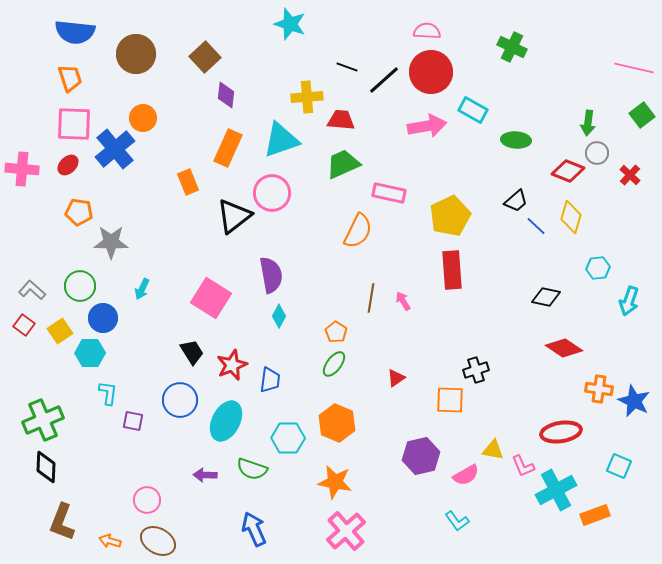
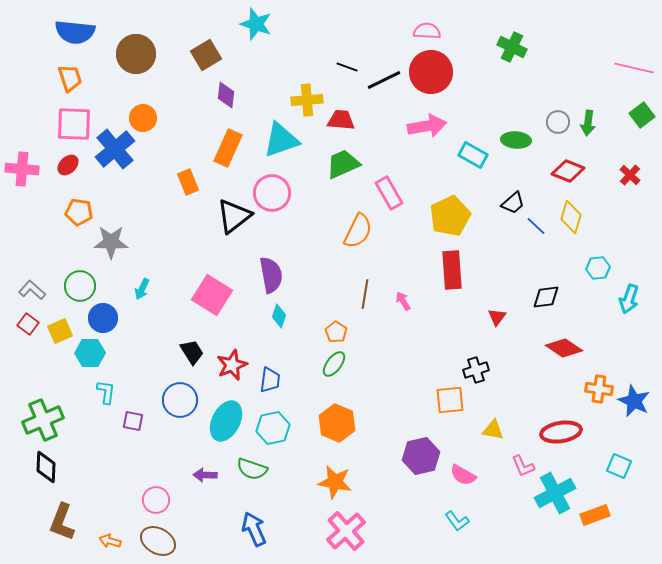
cyan star at (290, 24): moved 34 px left
brown square at (205, 57): moved 1 px right, 2 px up; rotated 12 degrees clockwise
black line at (384, 80): rotated 16 degrees clockwise
yellow cross at (307, 97): moved 3 px down
cyan rectangle at (473, 110): moved 45 px down
gray circle at (597, 153): moved 39 px left, 31 px up
pink rectangle at (389, 193): rotated 48 degrees clockwise
black trapezoid at (516, 201): moved 3 px left, 2 px down
black diamond at (546, 297): rotated 20 degrees counterclockwise
pink square at (211, 298): moved 1 px right, 3 px up
brown line at (371, 298): moved 6 px left, 4 px up
cyan arrow at (629, 301): moved 2 px up
cyan diamond at (279, 316): rotated 10 degrees counterclockwise
red square at (24, 325): moved 4 px right, 1 px up
yellow square at (60, 331): rotated 10 degrees clockwise
red triangle at (396, 378): moved 101 px right, 61 px up; rotated 18 degrees counterclockwise
cyan L-shape at (108, 393): moved 2 px left, 1 px up
orange square at (450, 400): rotated 8 degrees counterclockwise
cyan hexagon at (288, 438): moved 15 px left, 10 px up; rotated 12 degrees counterclockwise
yellow triangle at (493, 450): moved 20 px up
pink semicircle at (466, 475): moved 3 px left; rotated 60 degrees clockwise
cyan cross at (556, 490): moved 1 px left, 3 px down
pink circle at (147, 500): moved 9 px right
